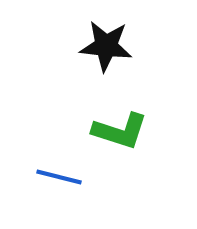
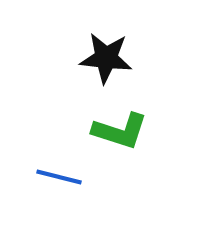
black star: moved 12 px down
